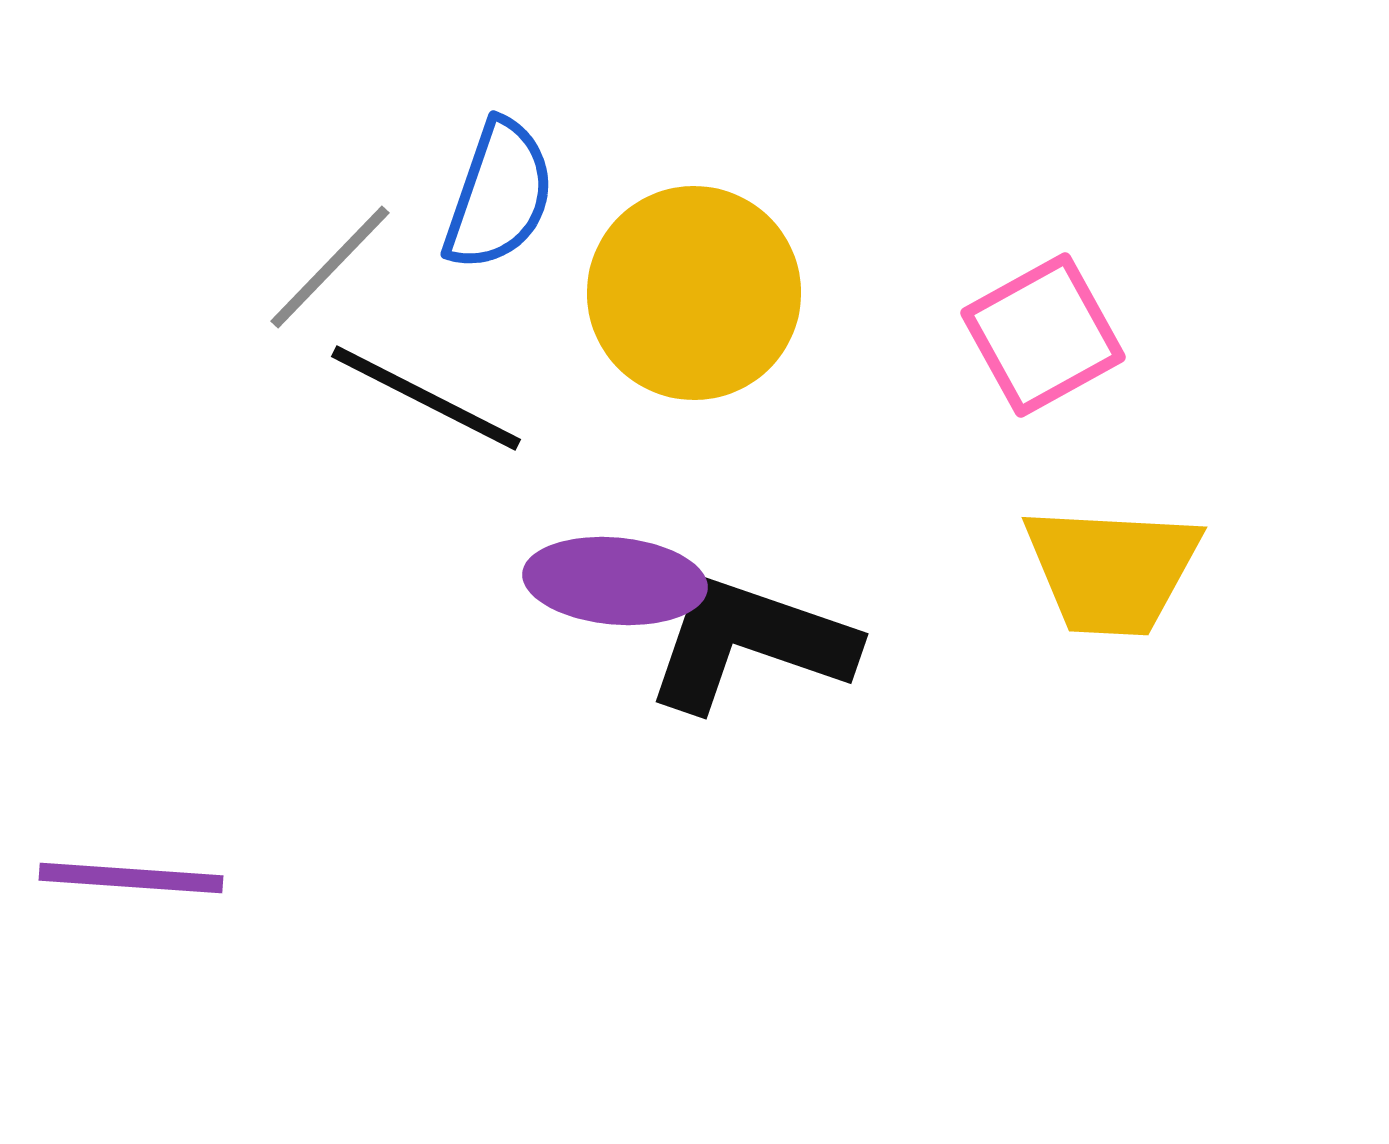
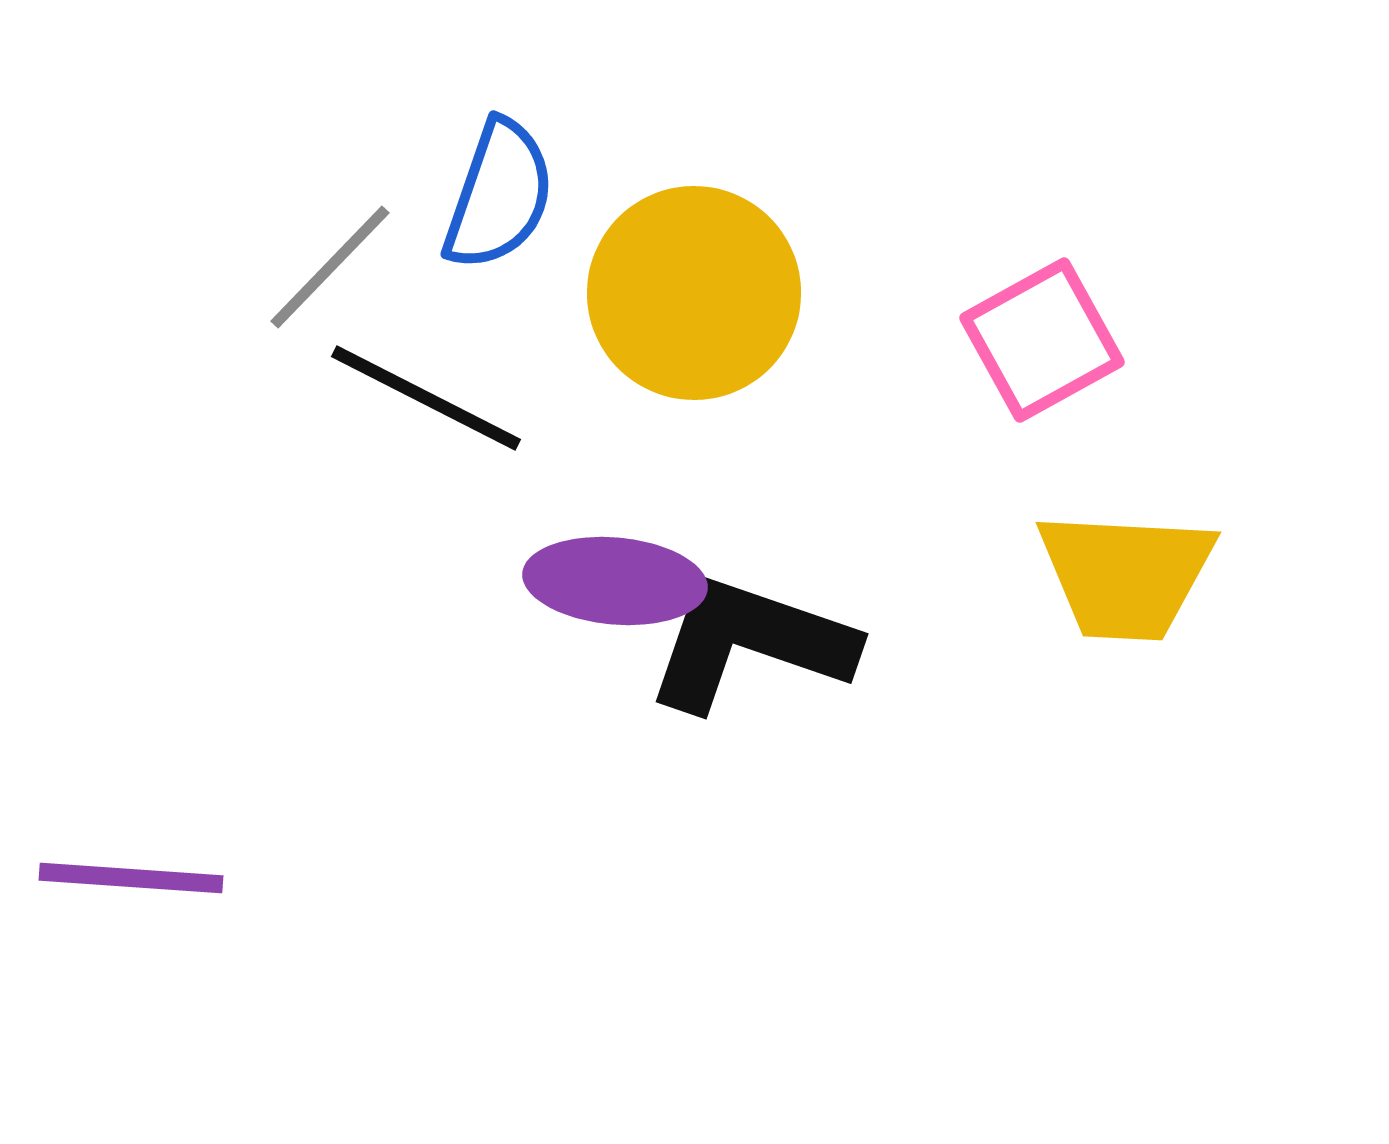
pink square: moved 1 px left, 5 px down
yellow trapezoid: moved 14 px right, 5 px down
